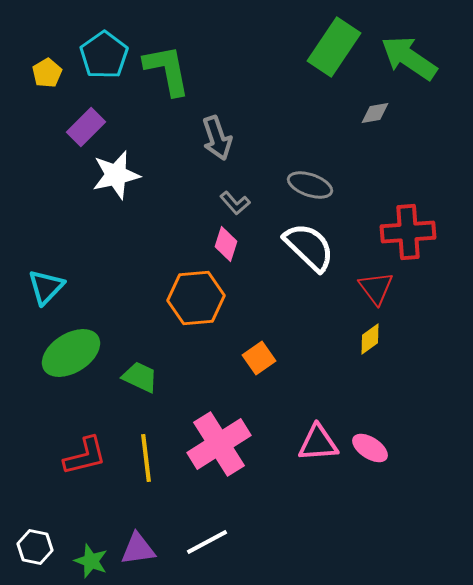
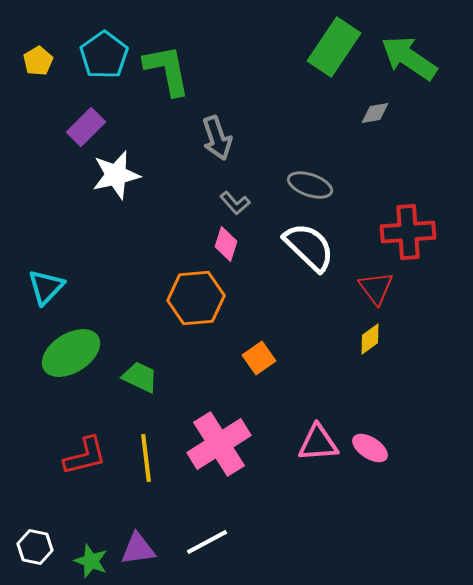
yellow pentagon: moved 9 px left, 12 px up
